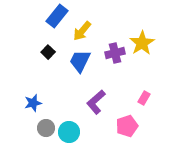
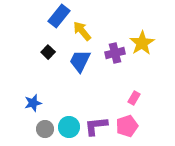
blue rectangle: moved 2 px right
yellow arrow: rotated 100 degrees clockwise
pink rectangle: moved 10 px left
purple L-shape: moved 24 px down; rotated 35 degrees clockwise
gray circle: moved 1 px left, 1 px down
cyan circle: moved 5 px up
